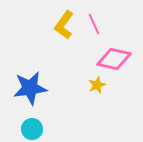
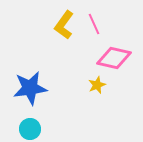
pink diamond: moved 1 px up
cyan circle: moved 2 px left
